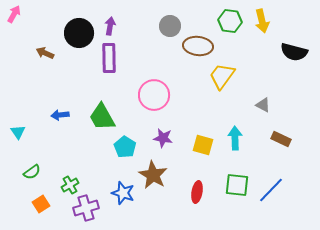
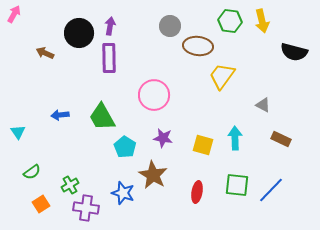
purple cross: rotated 25 degrees clockwise
